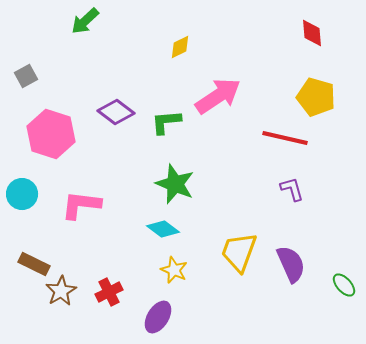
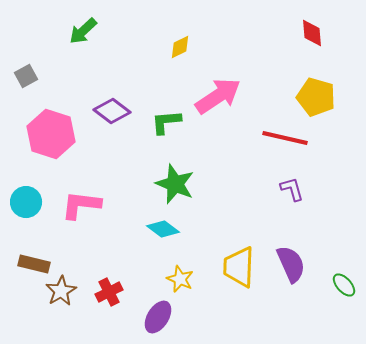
green arrow: moved 2 px left, 10 px down
purple diamond: moved 4 px left, 1 px up
cyan circle: moved 4 px right, 8 px down
yellow trapezoid: moved 15 px down; rotated 18 degrees counterclockwise
brown rectangle: rotated 12 degrees counterclockwise
yellow star: moved 6 px right, 9 px down
